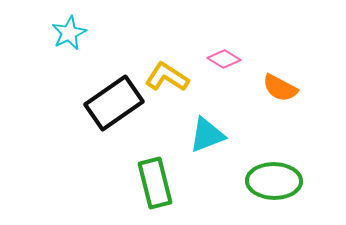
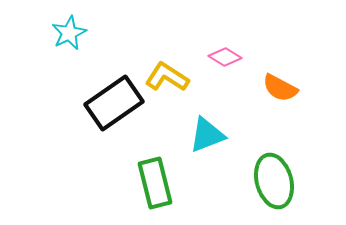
pink diamond: moved 1 px right, 2 px up
green ellipse: rotated 74 degrees clockwise
